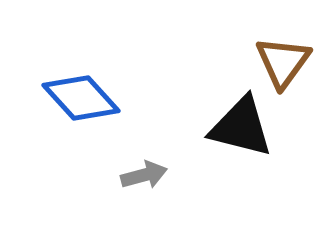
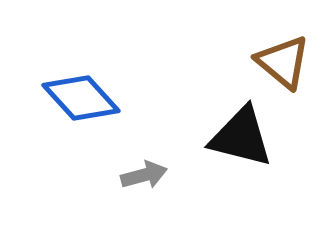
brown triangle: rotated 26 degrees counterclockwise
black triangle: moved 10 px down
